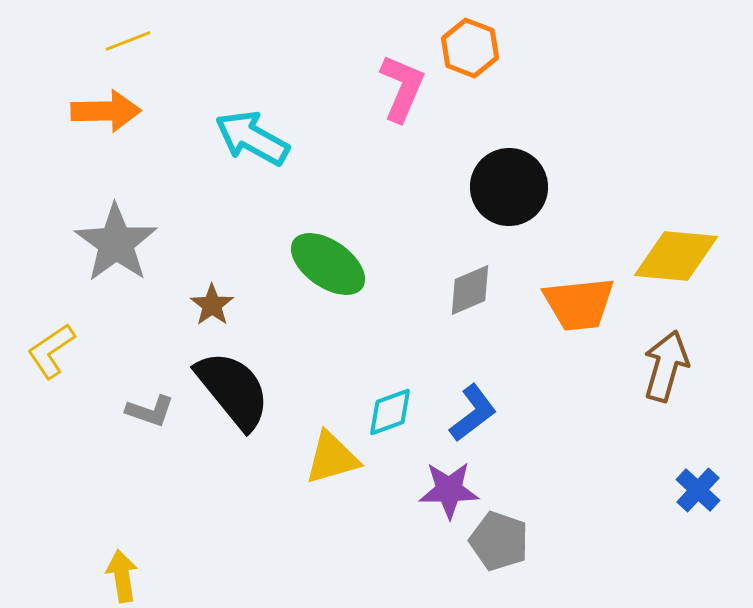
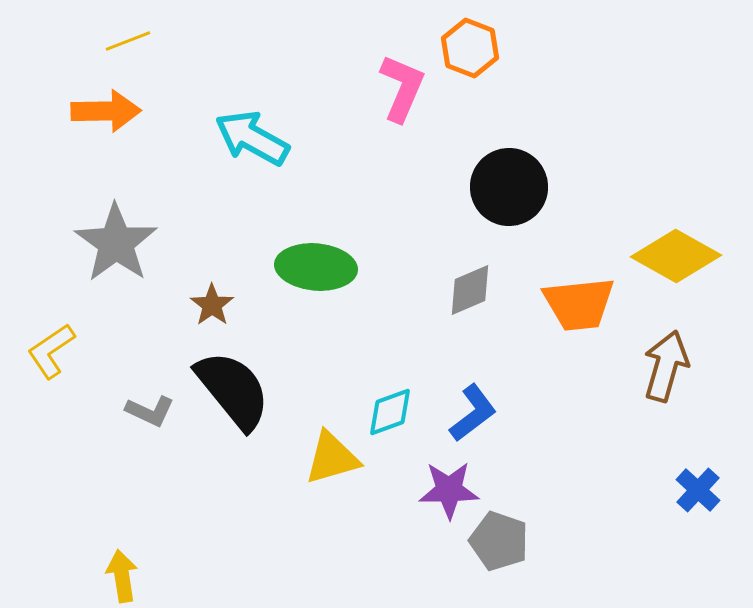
yellow diamond: rotated 24 degrees clockwise
green ellipse: moved 12 px left, 3 px down; rotated 30 degrees counterclockwise
gray L-shape: rotated 6 degrees clockwise
